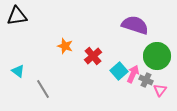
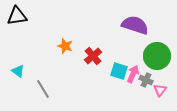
cyan square: rotated 30 degrees counterclockwise
